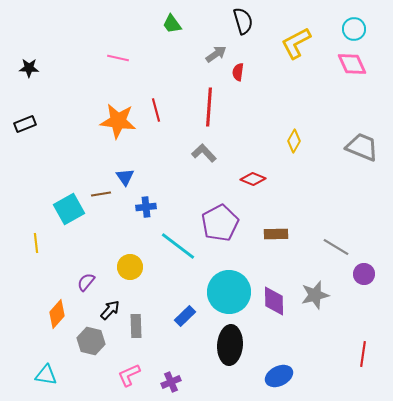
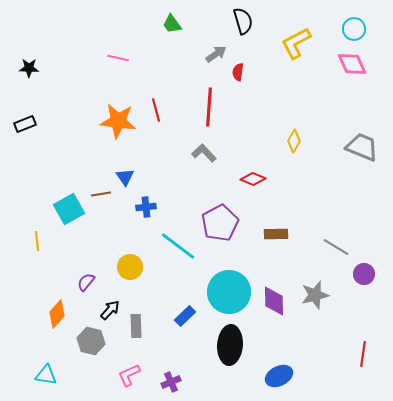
yellow line at (36, 243): moved 1 px right, 2 px up
